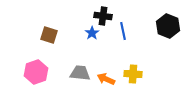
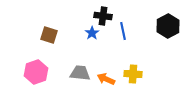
black hexagon: rotated 10 degrees clockwise
